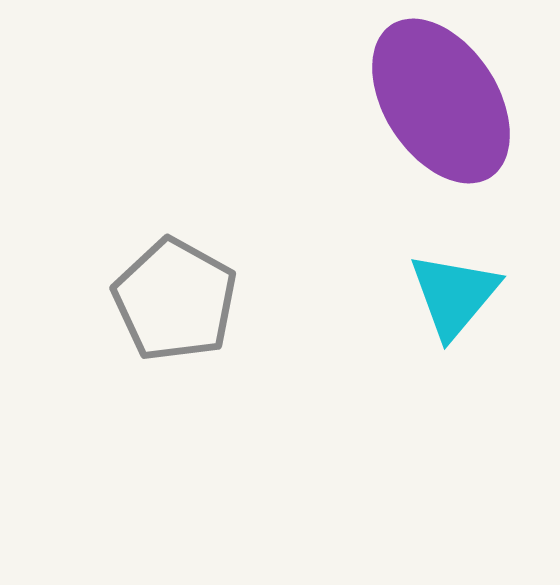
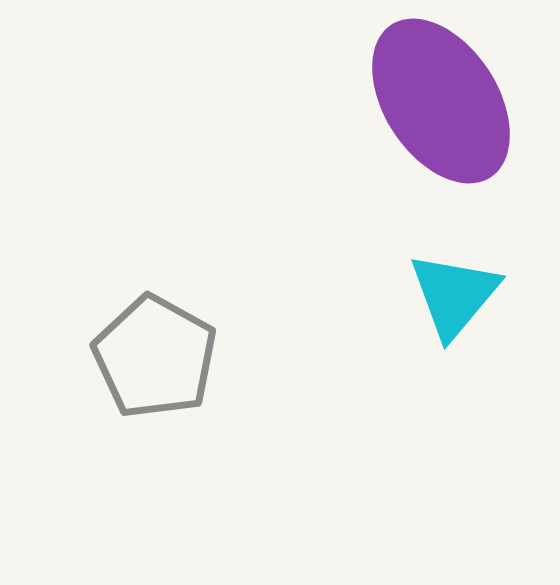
gray pentagon: moved 20 px left, 57 px down
